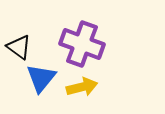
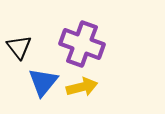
black triangle: rotated 16 degrees clockwise
blue triangle: moved 2 px right, 4 px down
